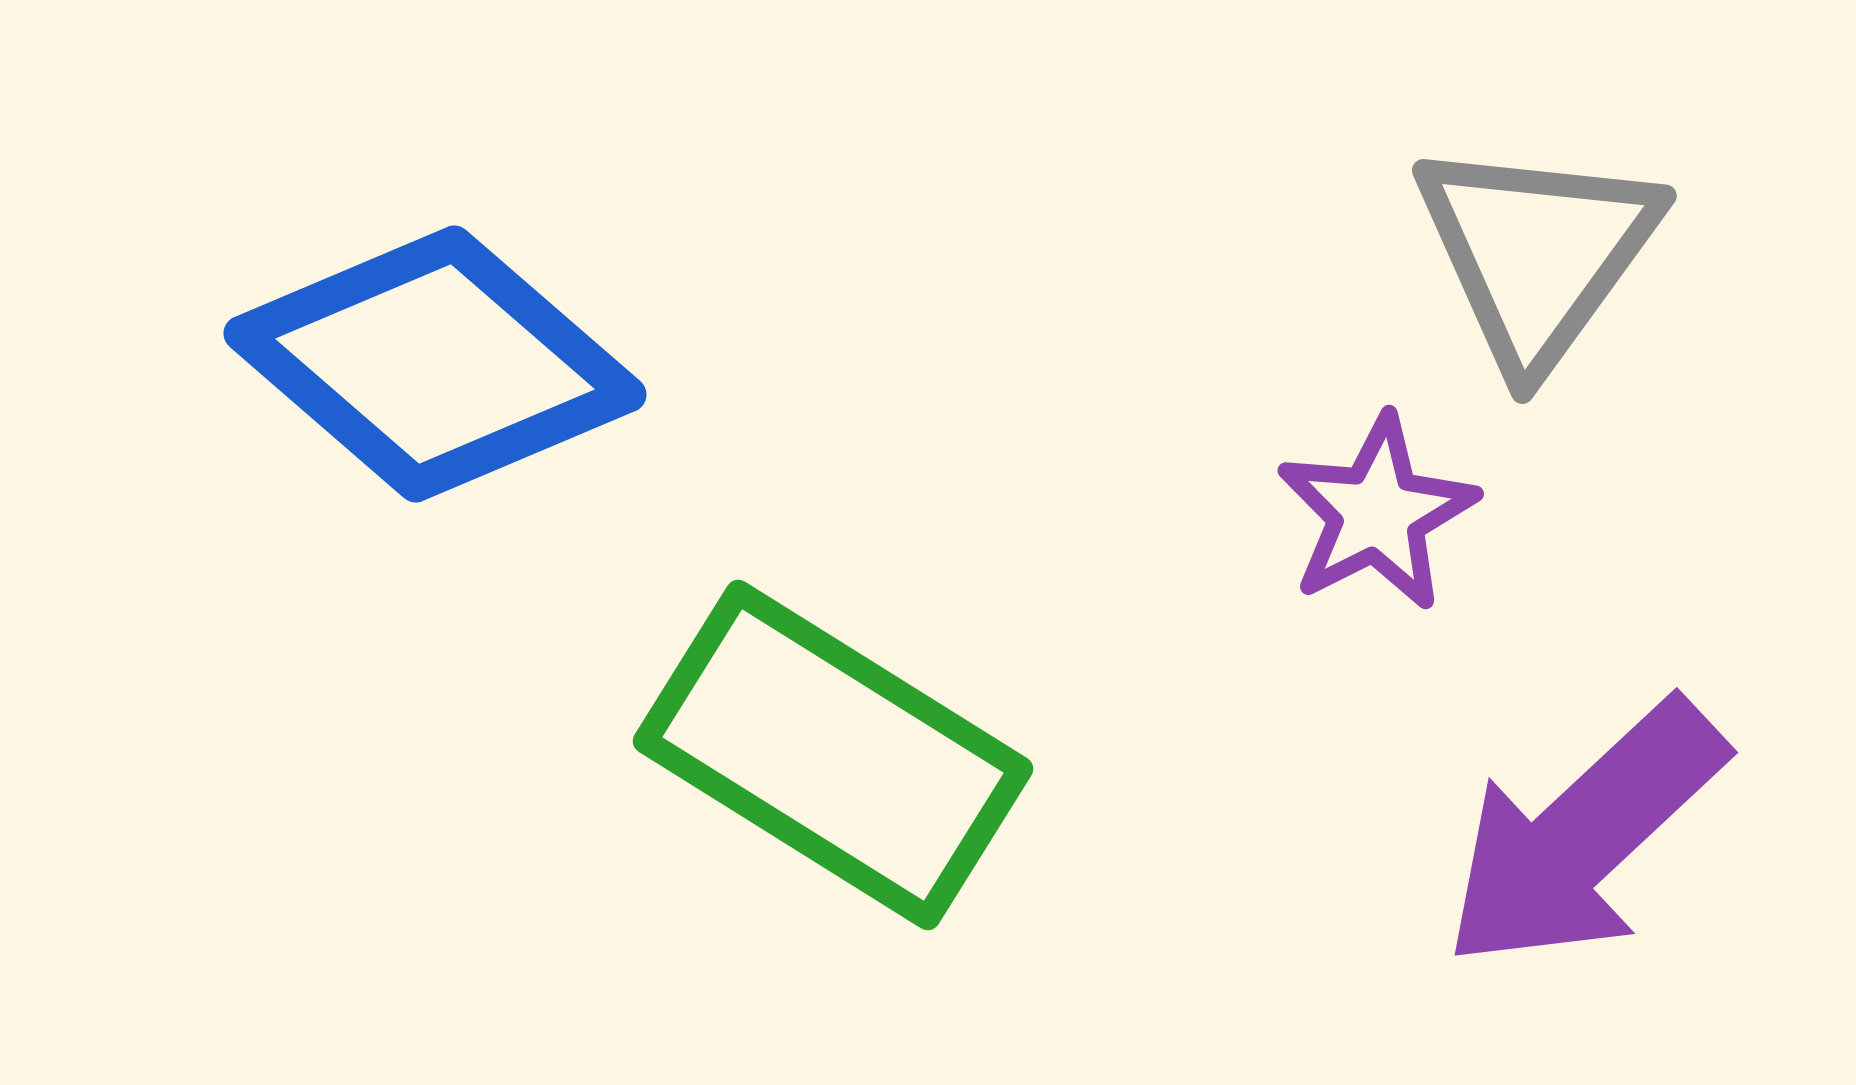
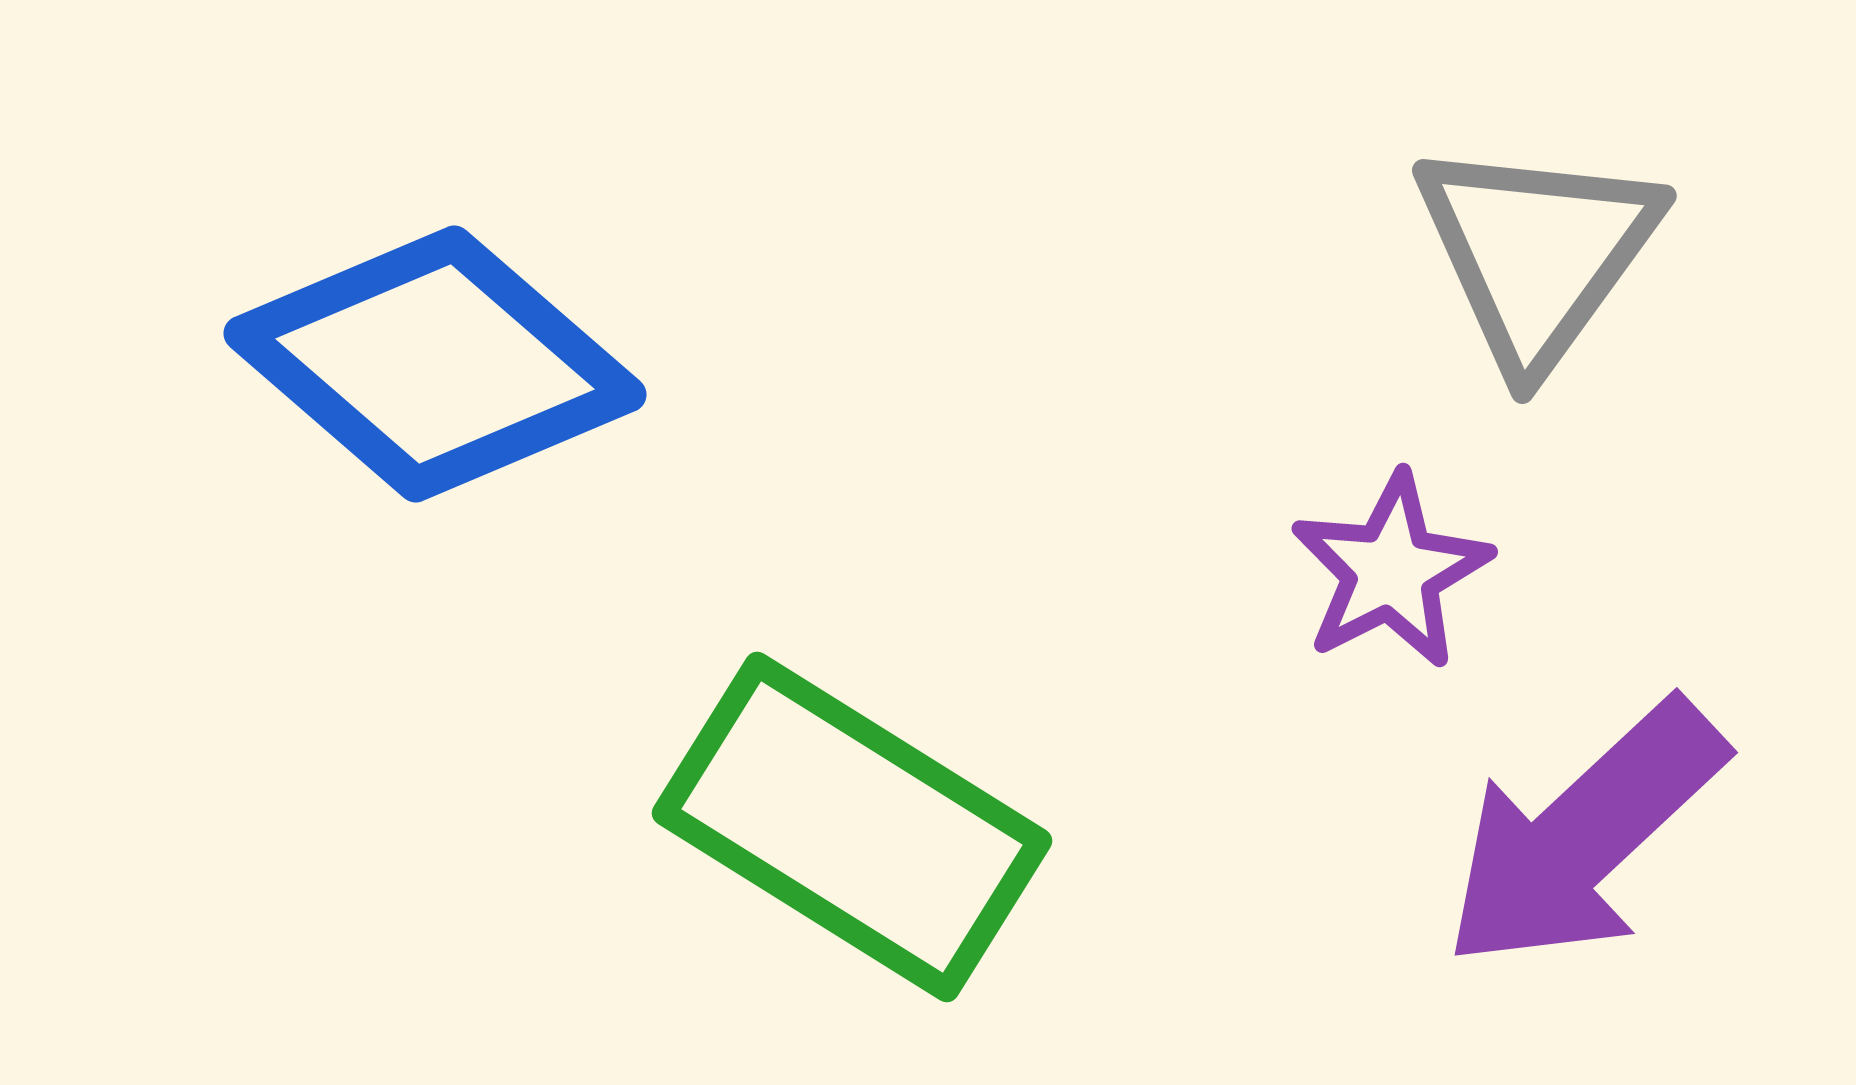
purple star: moved 14 px right, 58 px down
green rectangle: moved 19 px right, 72 px down
